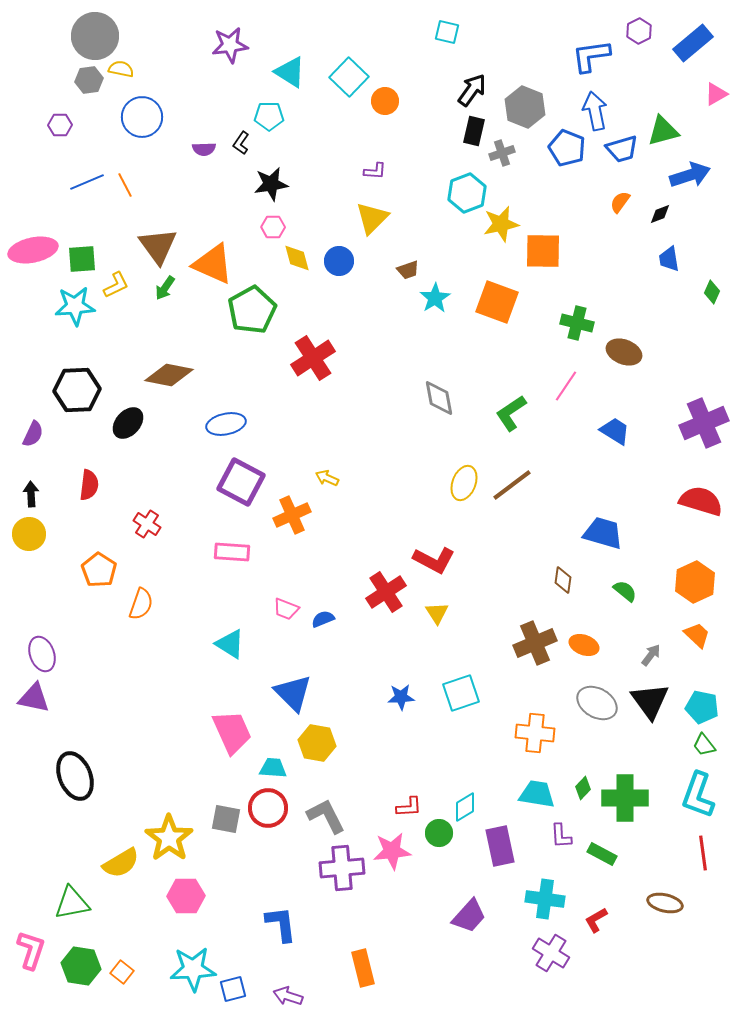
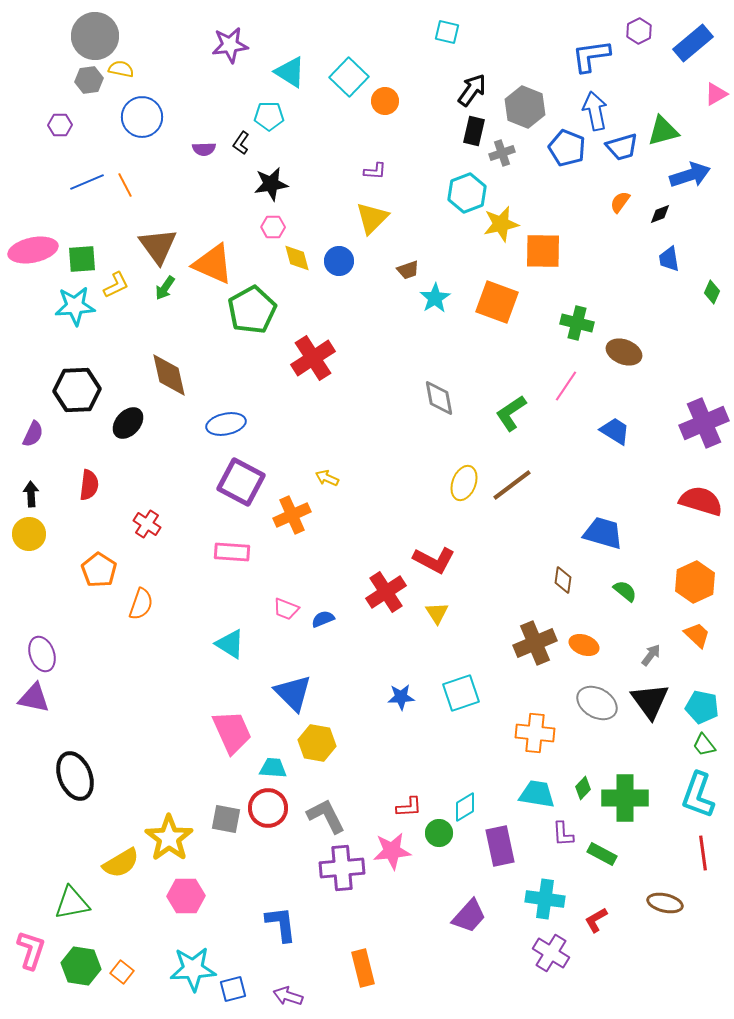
blue trapezoid at (622, 149): moved 2 px up
brown diamond at (169, 375): rotated 66 degrees clockwise
purple L-shape at (561, 836): moved 2 px right, 2 px up
